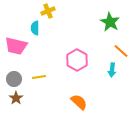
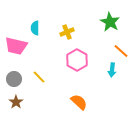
yellow cross: moved 19 px right, 21 px down
yellow line: rotated 56 degrees clockwise
brown star: moved 4 px down
